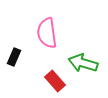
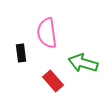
black rectangle: moved 7 px right, 4 px up; rotated 30 degrees counterclockwise
red rectangle: moved 2 px left
